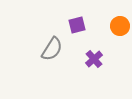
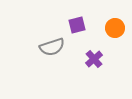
orange circle: moved 5 px left, 2 px down
gray semicircle: moved 2 px up; rotated 40 degrees clockwise
